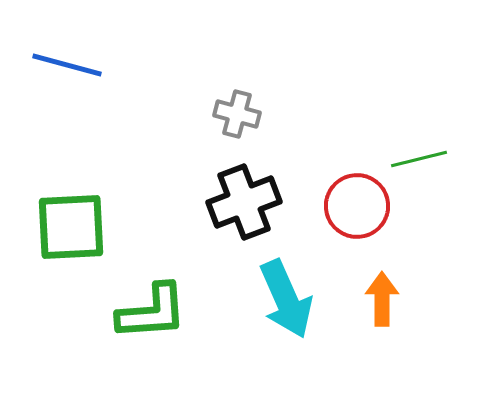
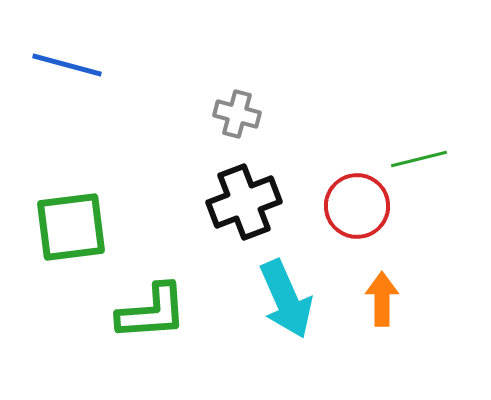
green square: rotated 4 degrees counterclockwise
